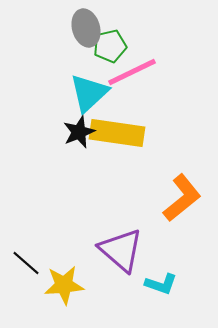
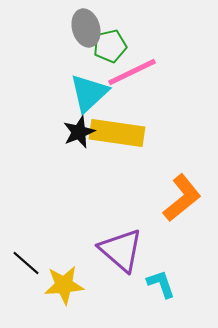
cyan L-shape: rotated 128 degrees counterclockwise
